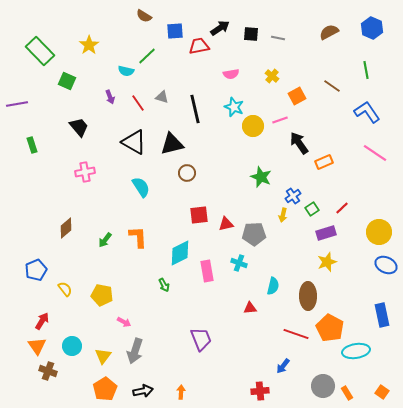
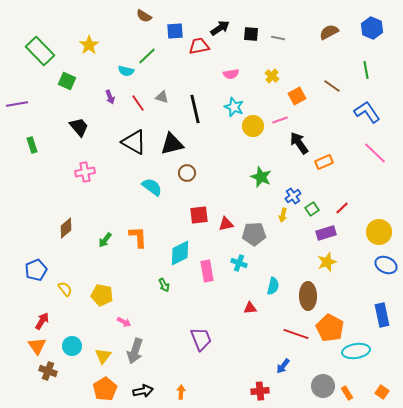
pink line at (375, 153): rotated 10 degrees clockwise
cyan semicircle at (141, 187): moved 11 px right; rotated 20 degrees counterclockwise
